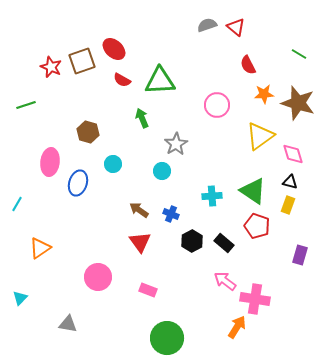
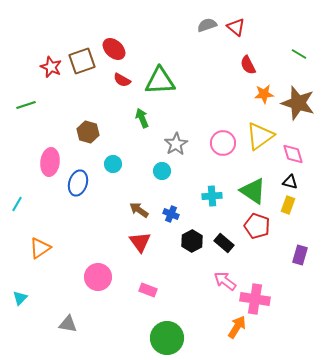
pink circle at (217, 105): moved 6 px right, 38 px down
